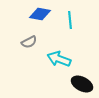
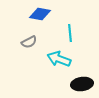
cyan line: moved 13 px down
black ellipse: rotated 35 degrees counterclockwise
